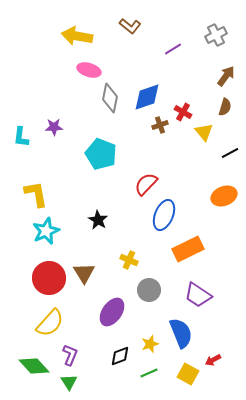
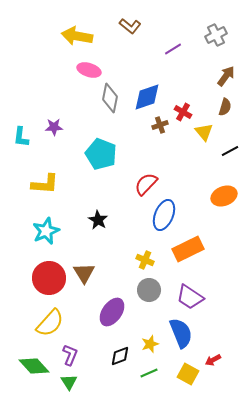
black line: moved 2 px up
yellow L-shape: moved 9 px right, 10 px up; rotated 104 degrees clockwise
yellow cross: moved 16 px right
purple trapezoid: moved 8 px left, 2 px down
